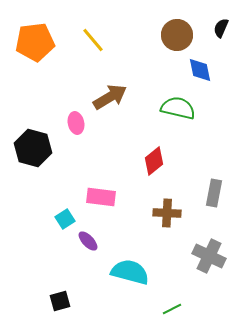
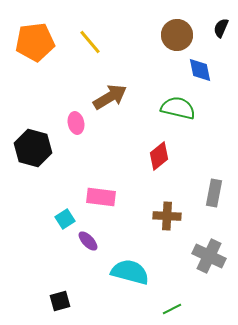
yellow line: moved 3 px left, 2 px down
red diamond: moved 5 px right, 5 px up
brown cross: moved 3 px down
